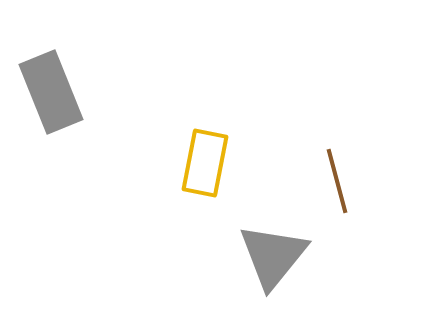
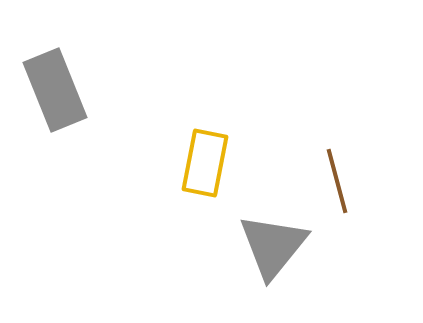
gray rectangle: moved 4 px right, 2 px up
gray triangle: moved 10 px up
